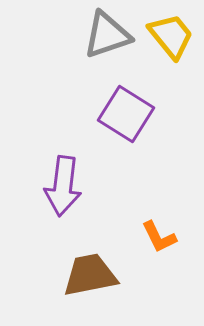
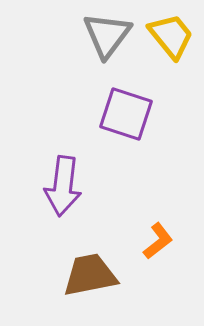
gray triangle: rotated 34 degrees counterclockwise
purple square: rotated 14 degrees counterclockwise
orange L-shape: moved 1 px left, 4 px down; rotated 102 degrees counterclockwise
